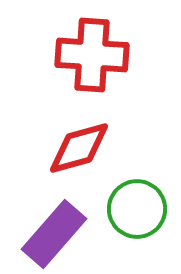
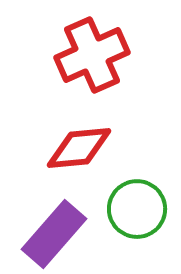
red cross: rotated 28 degrees counterclockwise
red diamond: rotated 10 degrees clockwise
